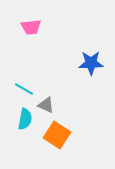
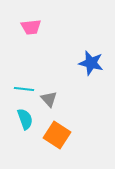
blue star: rotated 15 degrees clockwise
cyan line: rotated 24 degrees counterclockwise
gray triangle: moved 3 px right, 6 px up; rotated 24 degrees clockwise
cyan semicircle: rotated 30 degrees counterclockwise
